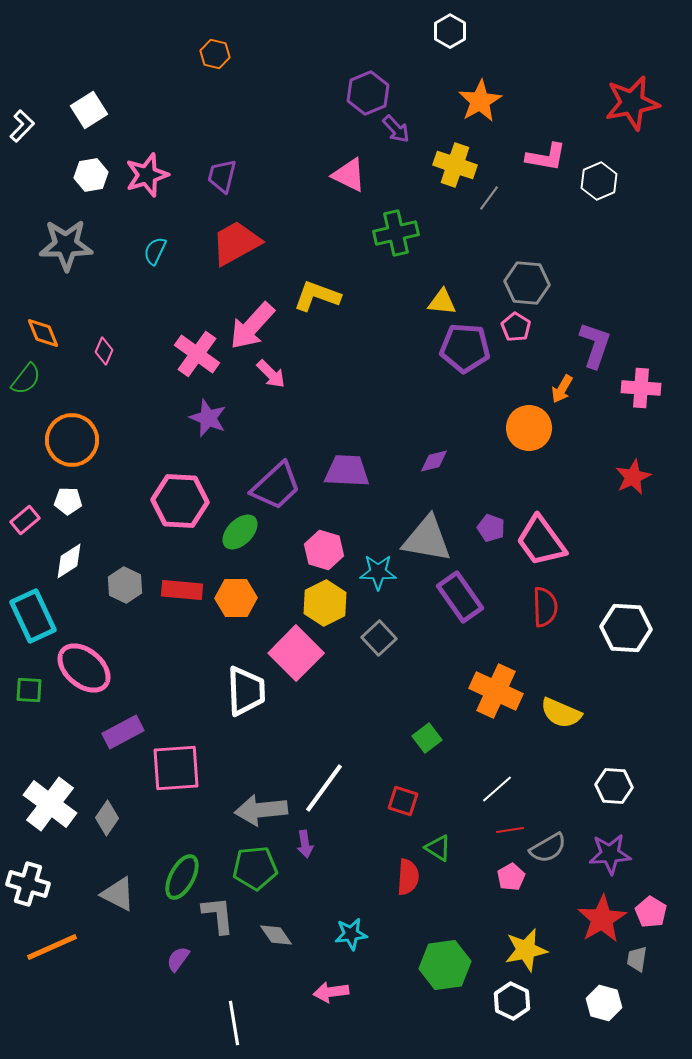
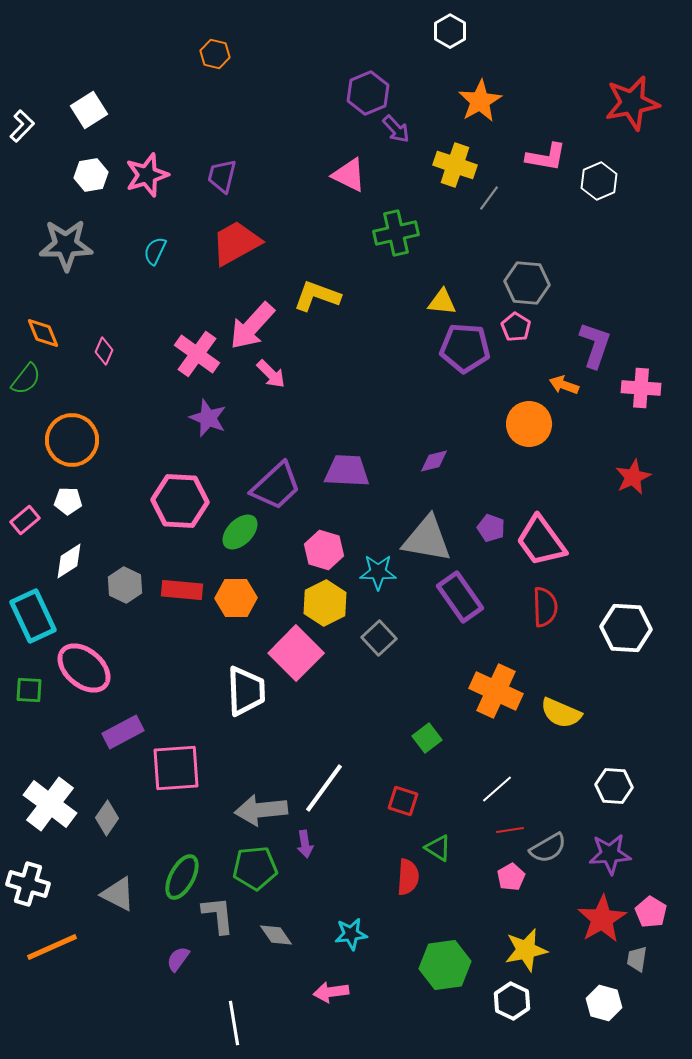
orange arrow at (562, 389): moved 2 px right, 4 px up; rotated 80 degrees clockwise
orange circle at (529, 428): moved 4 px up
